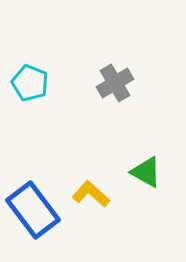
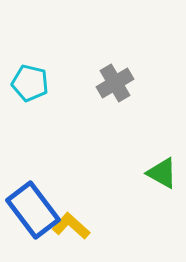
cyan pentagon: rotated 9 degrees counterclockwise
green triangle: moved 16 px right, 1 px down
yellow L-shape: moved 20 px left, 32 px down
